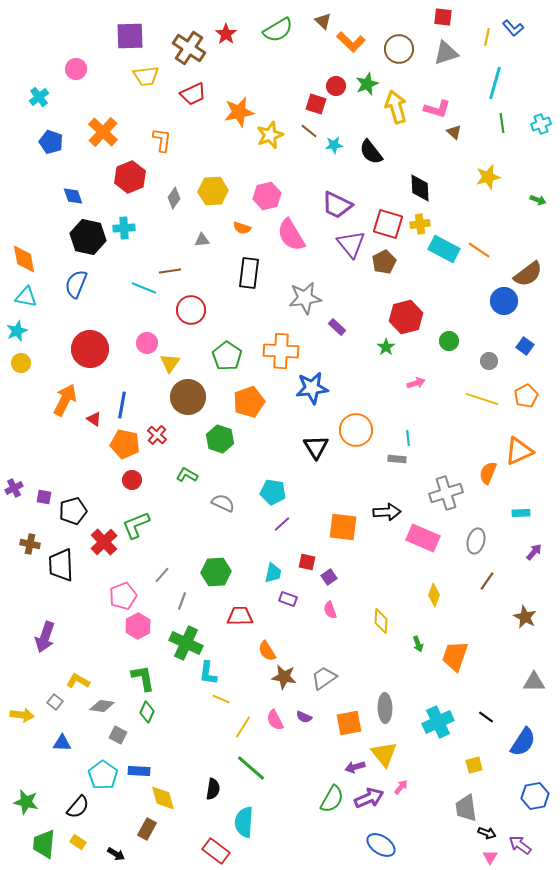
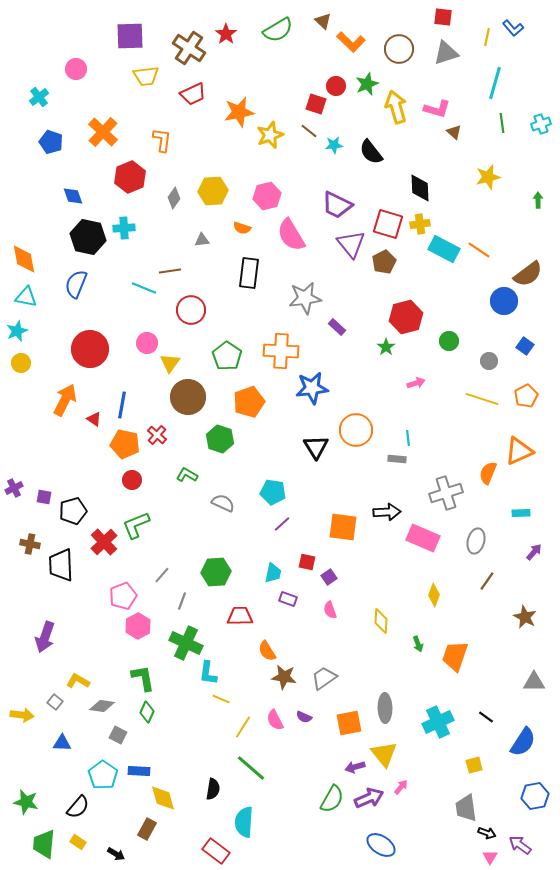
green arrow at (538, 200): rotated 112 degrees counterclockwise
